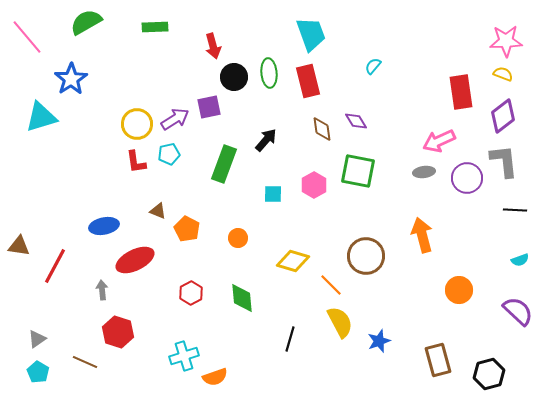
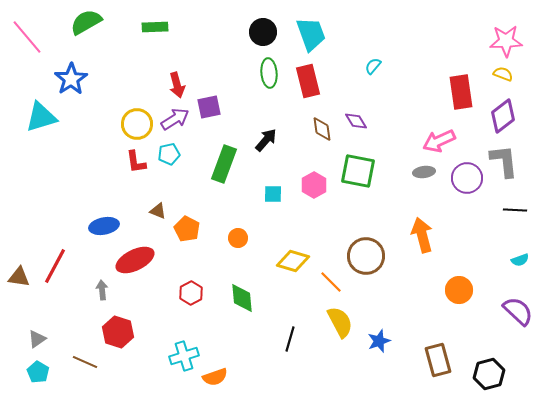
red arrow at (213, 46): moved 36 px left, 39 px down
black circle at (234, 77): moved 29 px right, 45 px up
brown triangle at (19, 246): moved 31 px down
orange line at (331, 285): moved 3 px up
